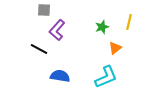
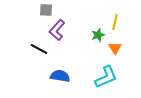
gray square: moved 2 px right
yellow line: moved 14 px left
green star: moved 4 px left, 8 px down
orange triangle: rotated 24 degrees counterclockwise
